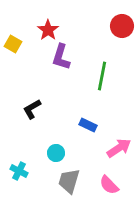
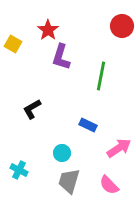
green line: moved 1 px left
cyan circle: moved 6 px right
cyan cross: moved 1 px up
